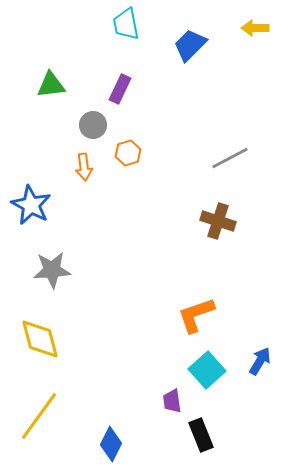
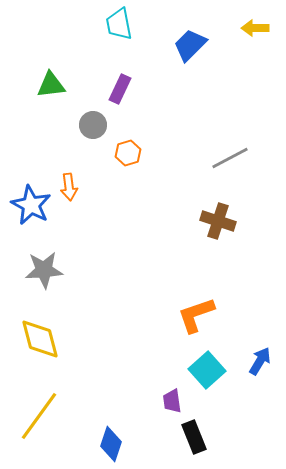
cyan trapezoid: moved 7 px left
orange arrow: moved 15 px left, 20 px down
gray star: moved 8 px left
black rectangle: moved 7 px left, 2 px down
blue diamond: rotated 8 degrees counterclockwise
